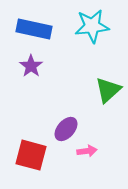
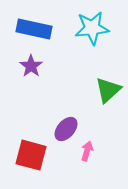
cyan star: moved 2 px down
pink arrow: rotated 66 degrees counterclockwise
